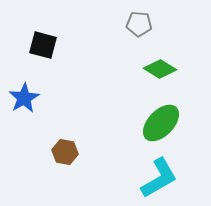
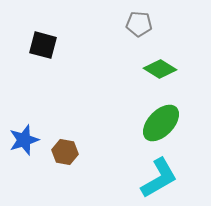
blue star: moved 42 px down; rotated 12 degrees clockwise
